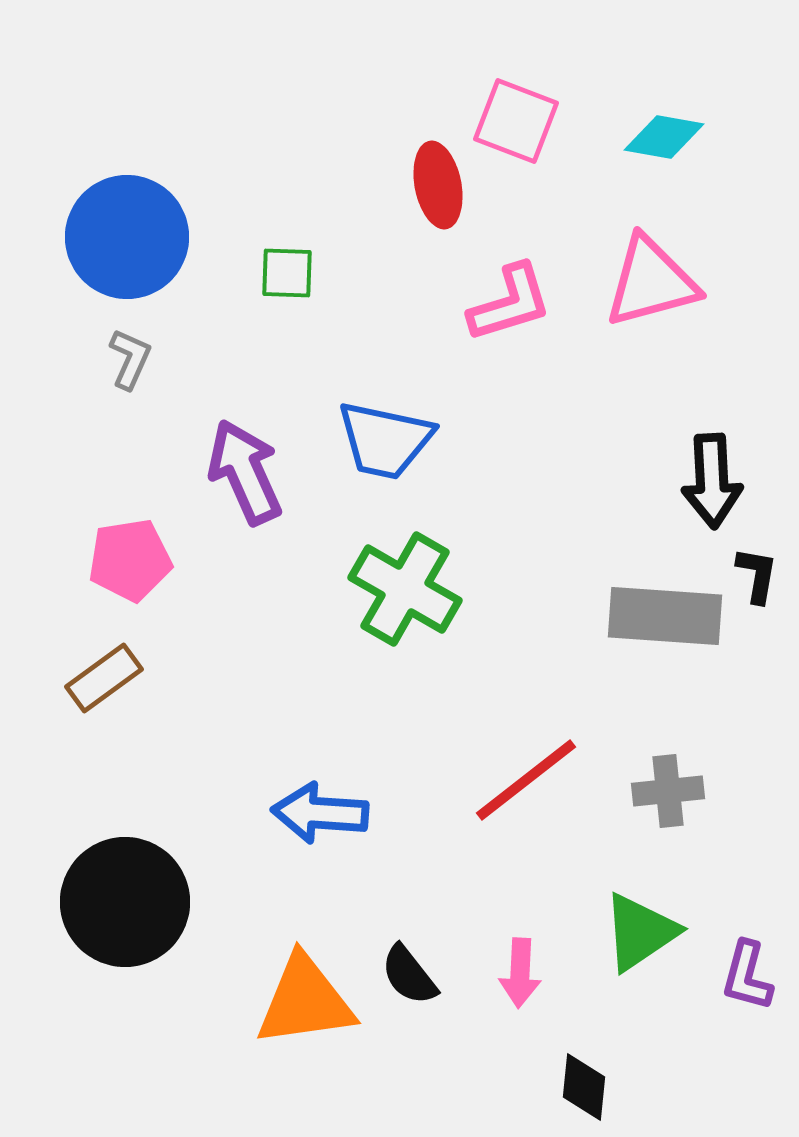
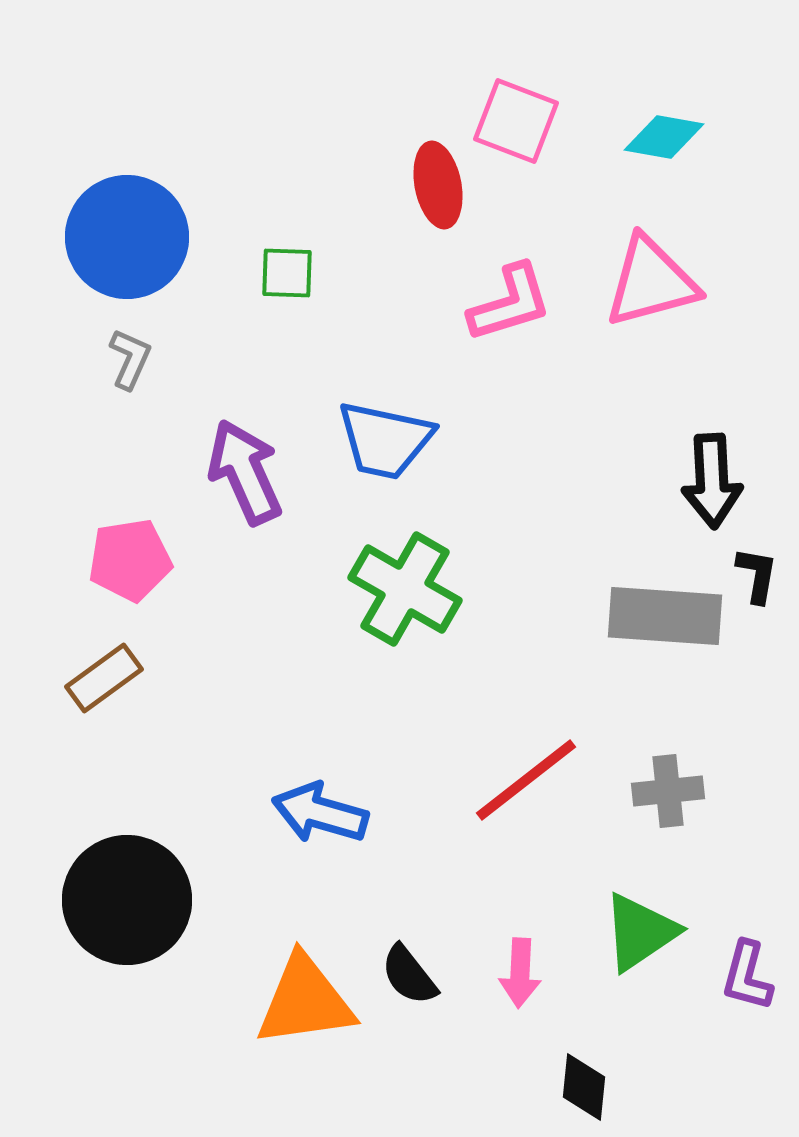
blue arrow: rotated 12 degrees clockwise
black circle: moved 2 px right, 2 px up
